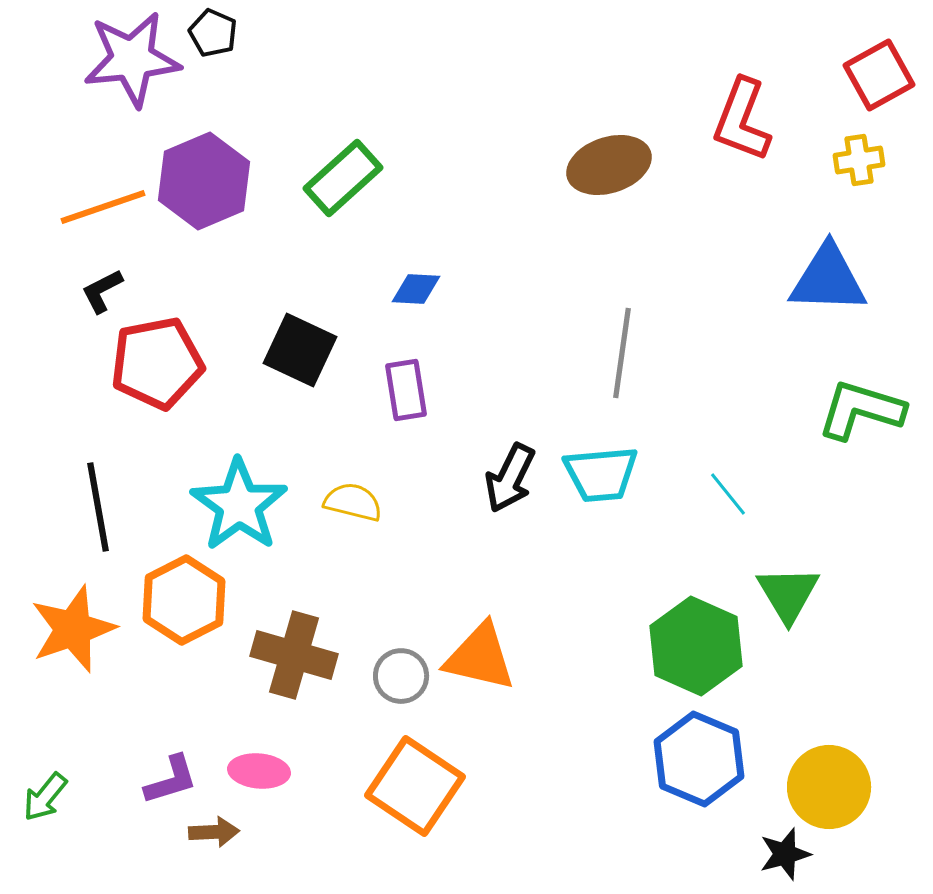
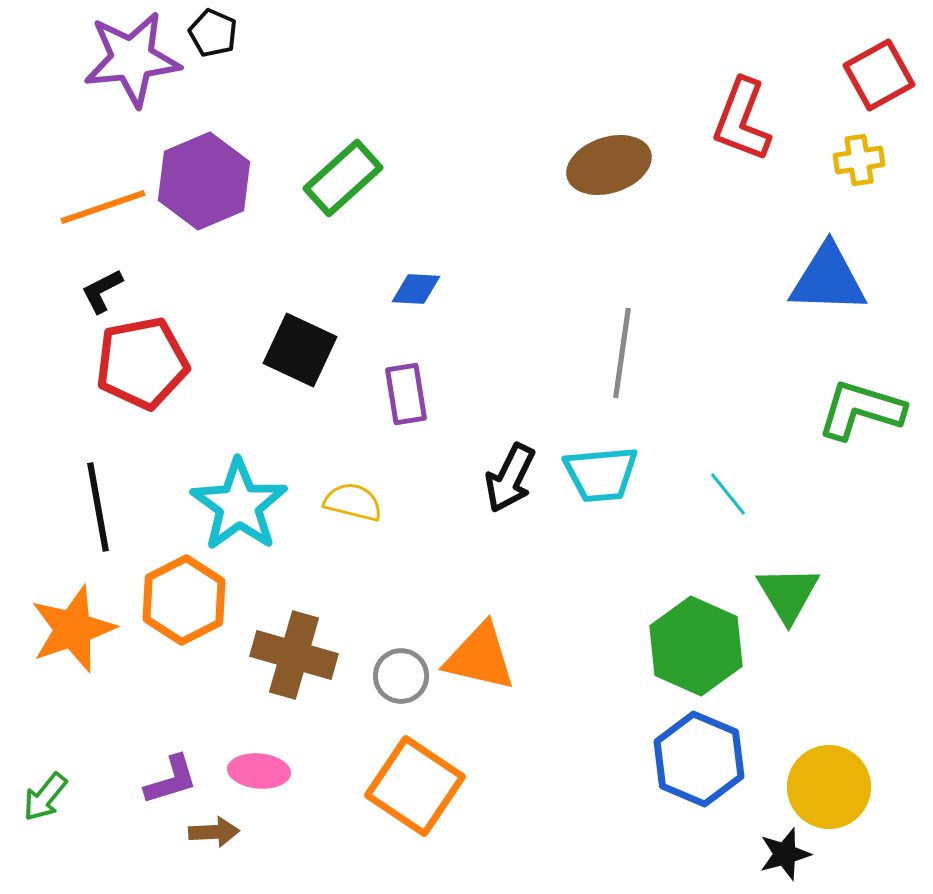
red pentagon: moved 15 px left
purple rectangle: moved 4 px down
